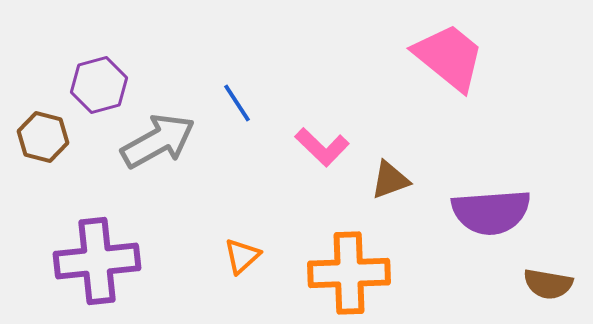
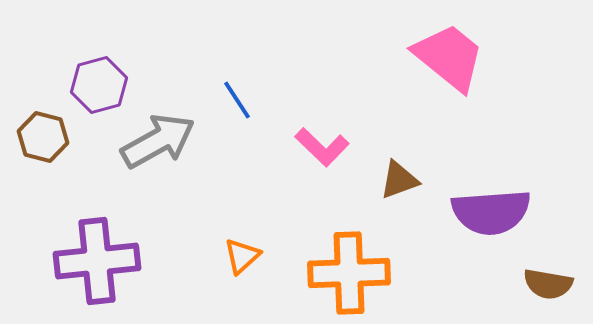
blue line: moved 3 px up
brown triangle: moved 9 px right
